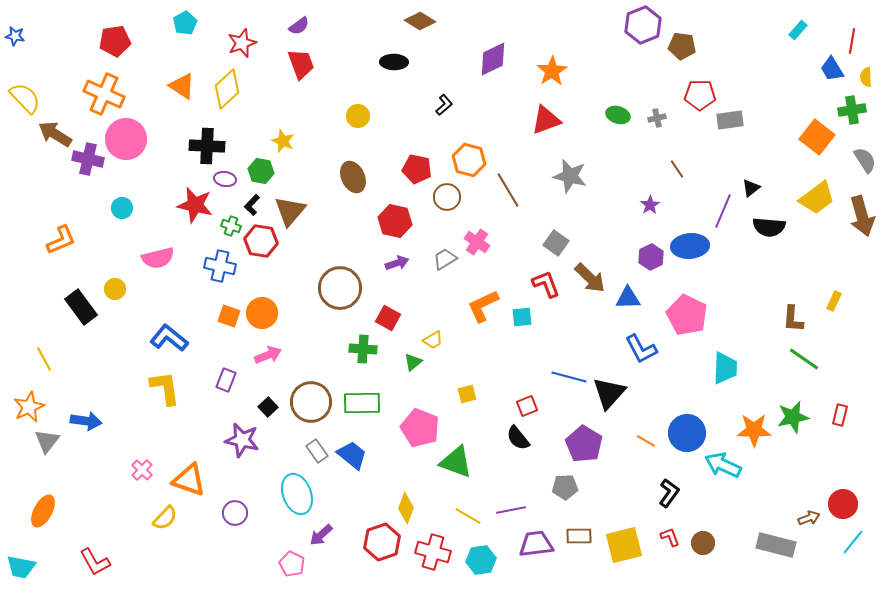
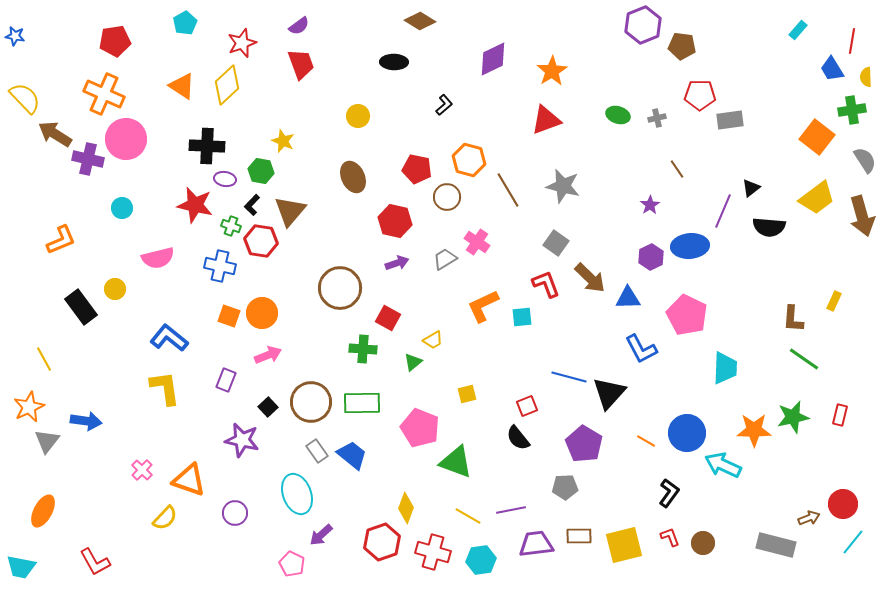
yellow diamond at (227, 89): moved 4 px up
gray star at (570, 176): moved 7 px left, 10 px down
